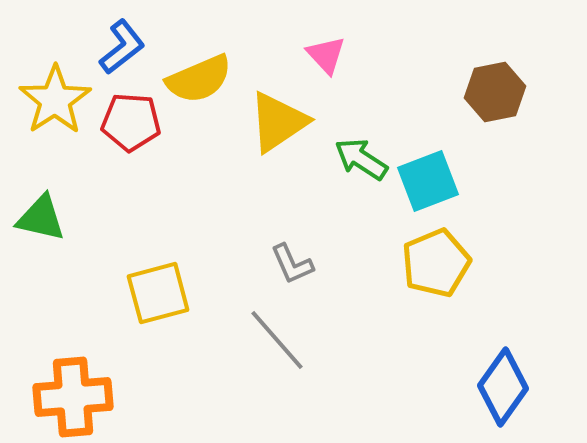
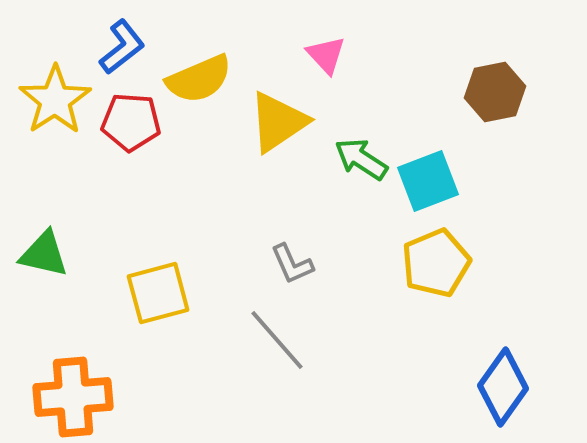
green triangle: moved 3 px right, 36 px down
